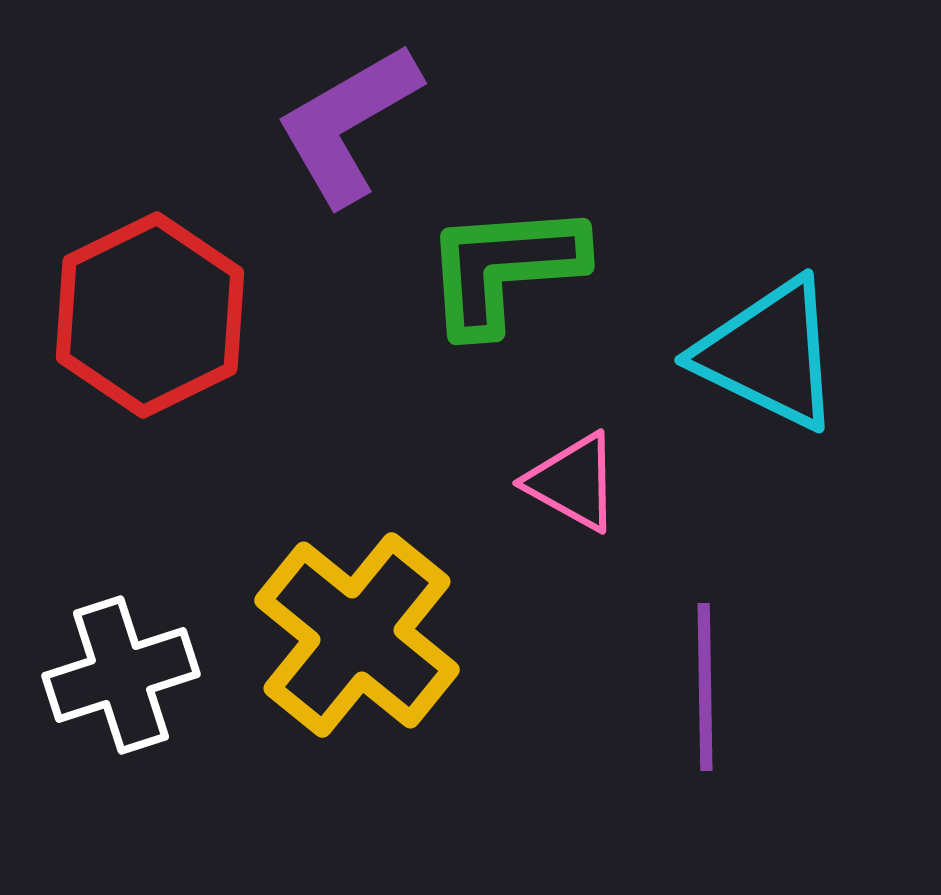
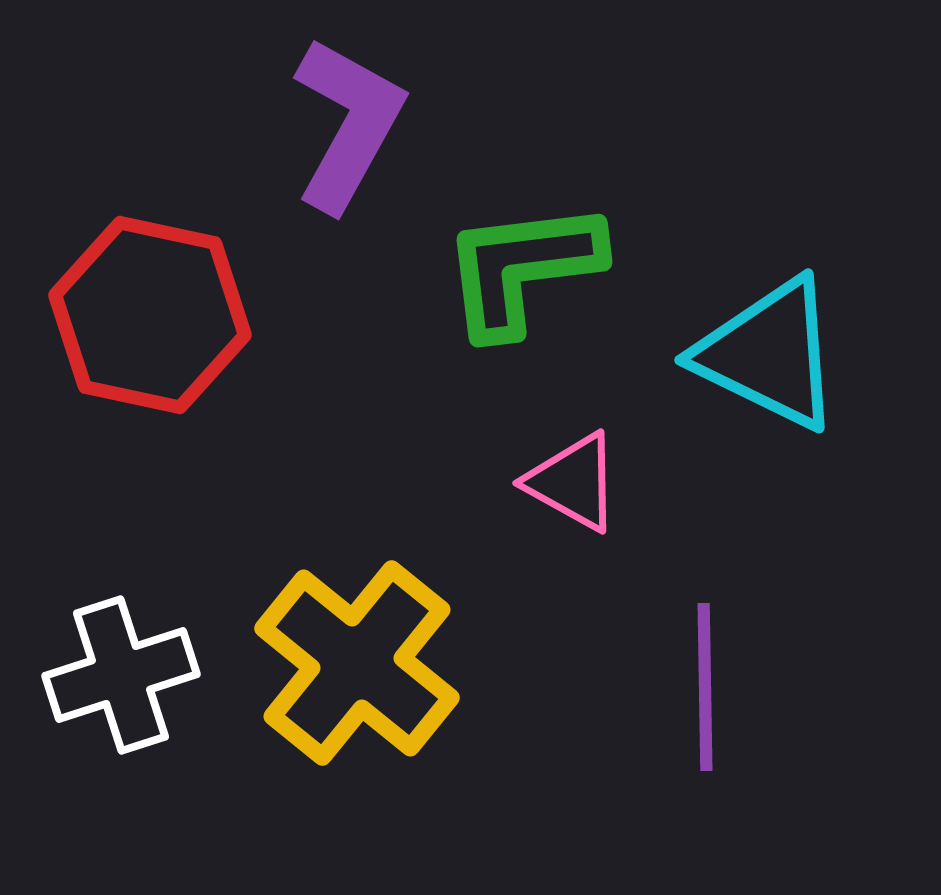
purple L-shape: rotated 149 degrees clockwise
green L-shape: moved 18 px right; rotated 3 degrees counterclockwise
red hexagon: rotated 22 degrees counterclockwise
yellow cross: moved 28 px down
